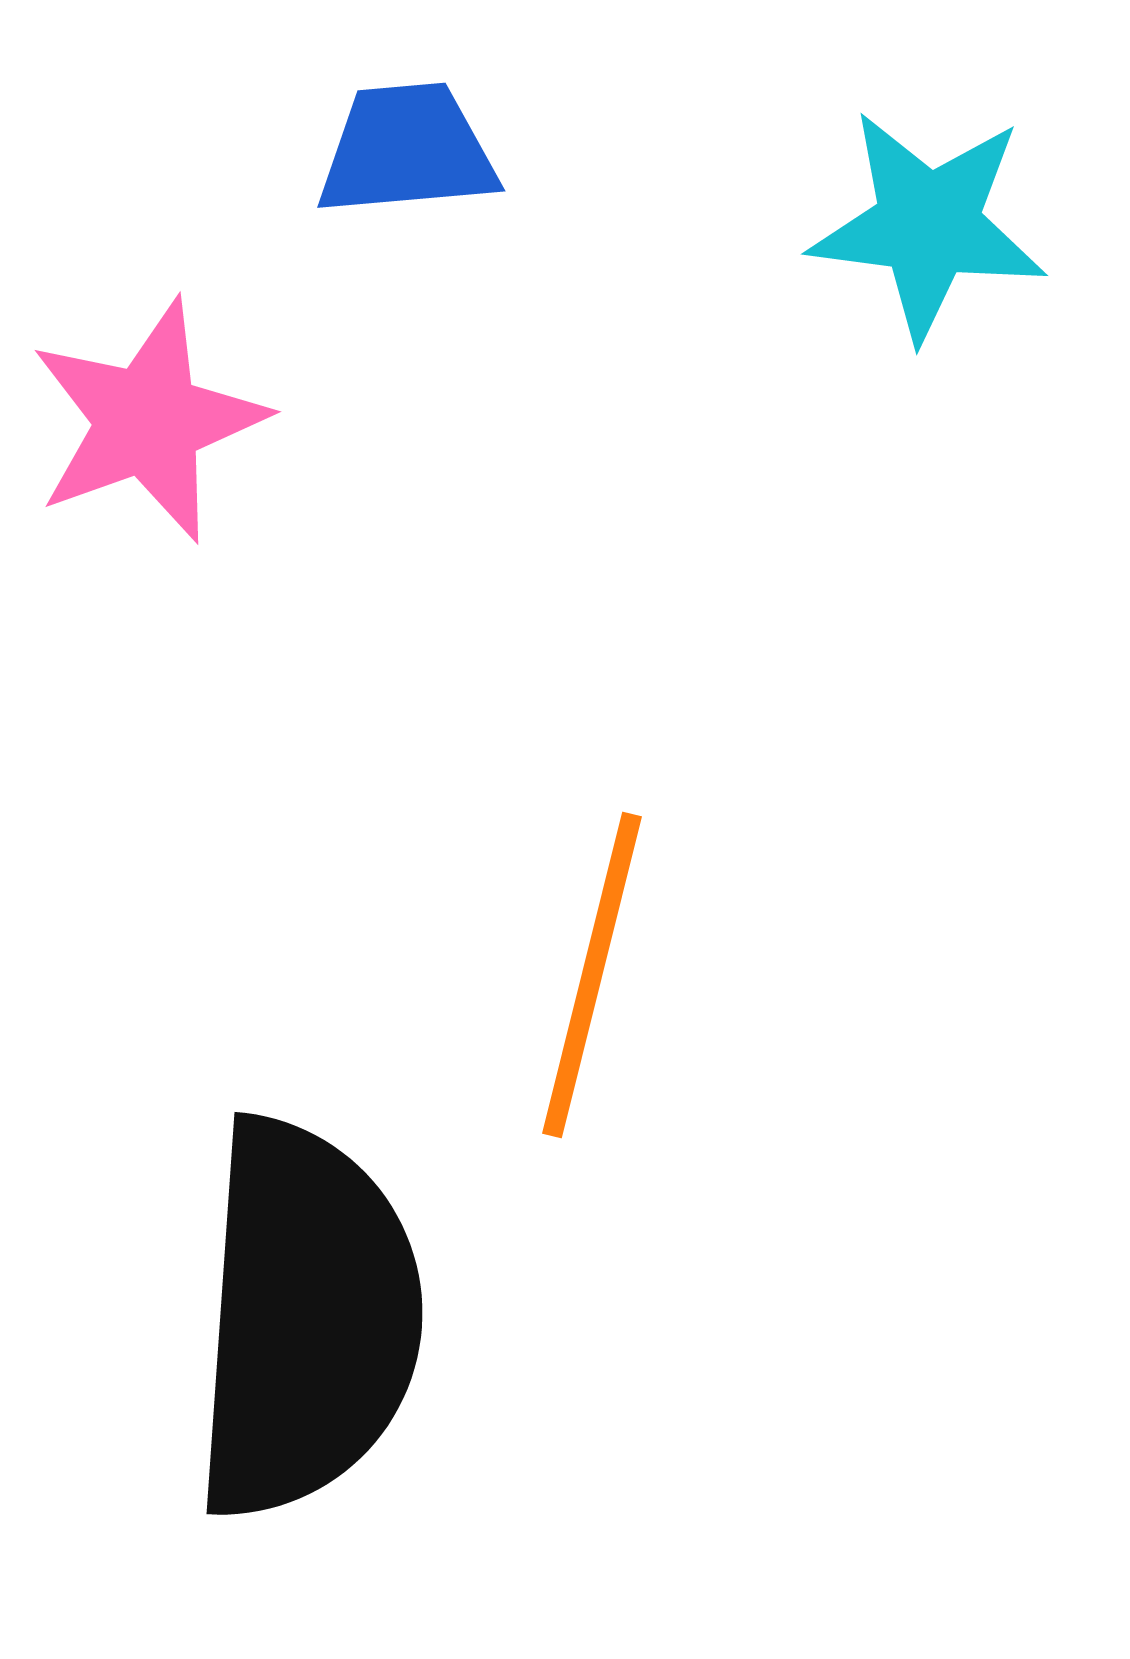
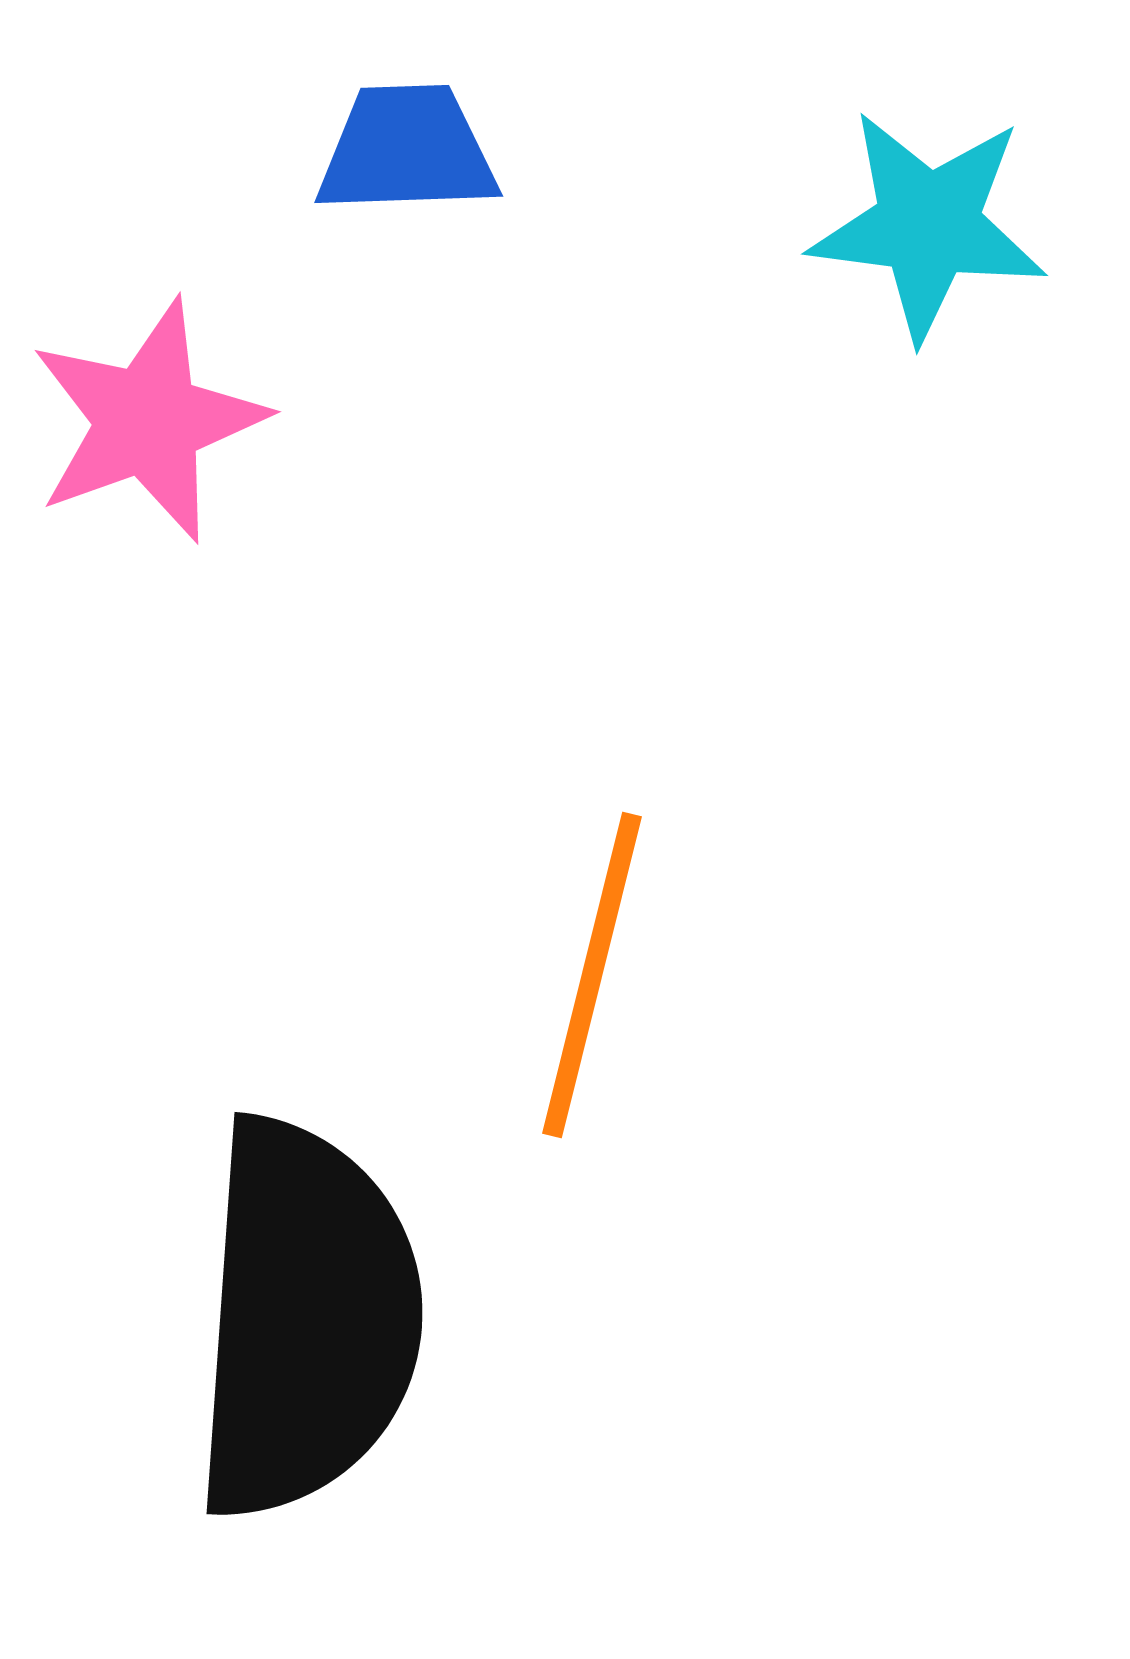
blue trapezoid: rotated 3 degrees clockwise
